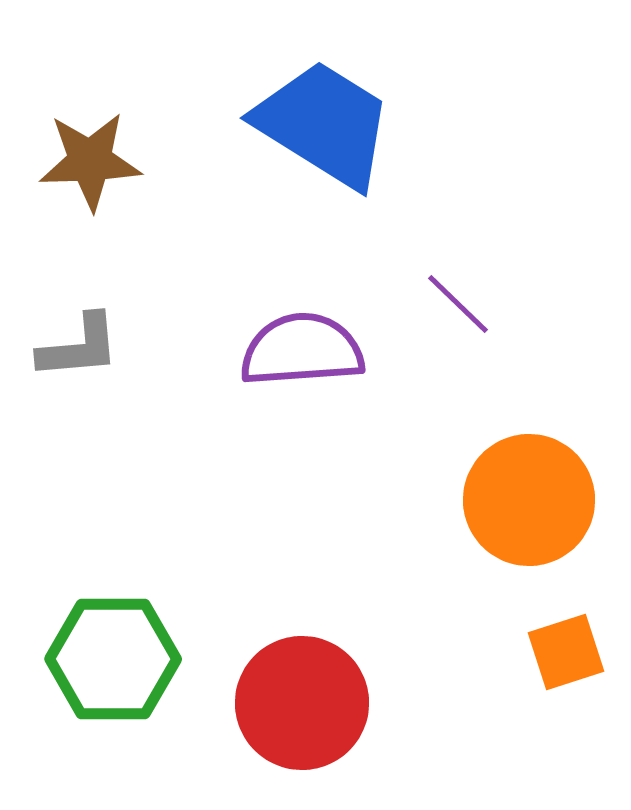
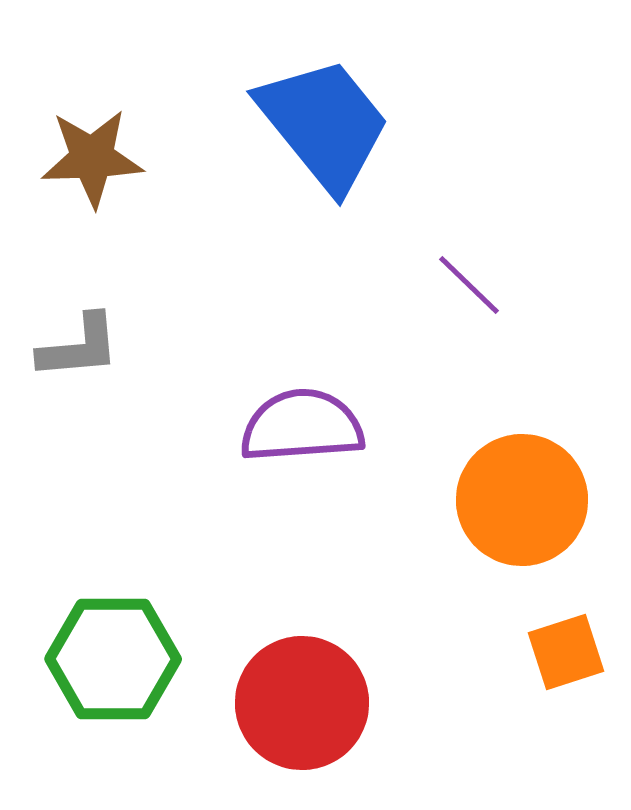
blue trapezoid: rotated 19 degrees clockwise
brown star: moved 2 px right, 3 px up
purple line: moved 11 px right, 19 px up
purple semicircle: moved 76 px down
orange circle: moved 7 px left
